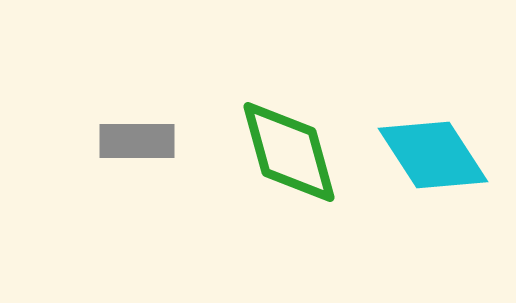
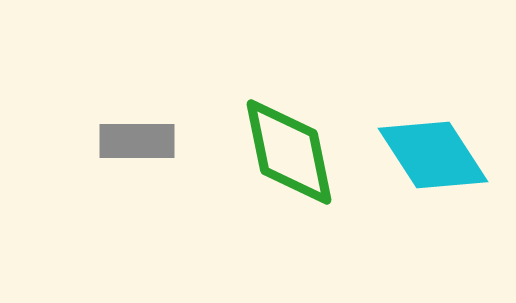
green diamond: rotated 4 degrees clockwise
